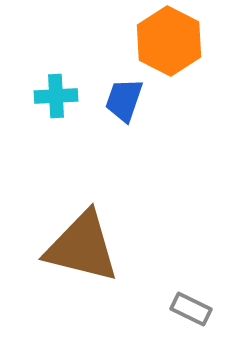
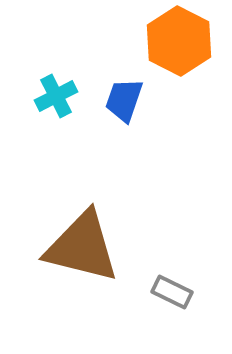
orange hexagon: moved 10 px right
cyan cross: rotated 24 degrees counterclockwise
gray rectangle: moved 19 px left, 17 px up
